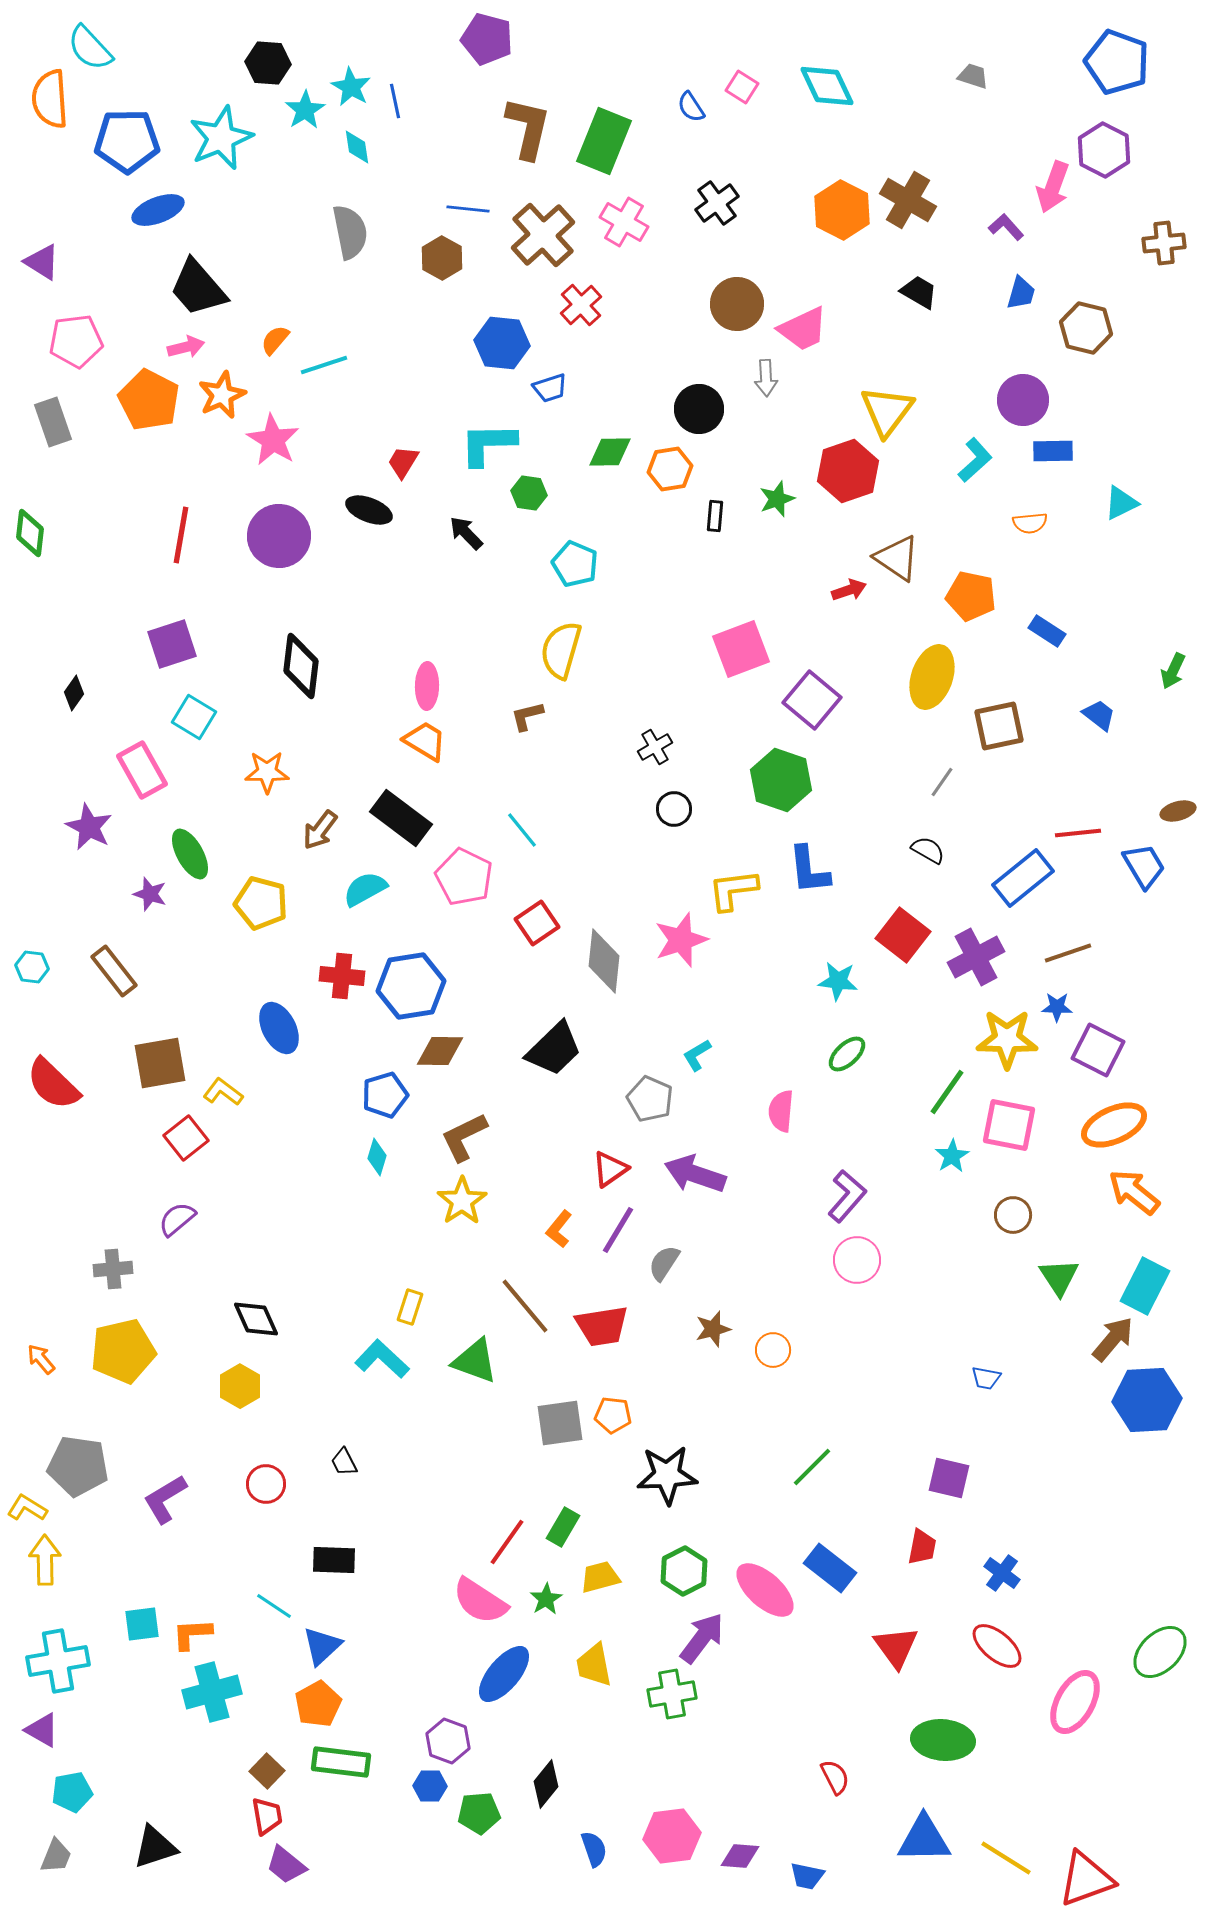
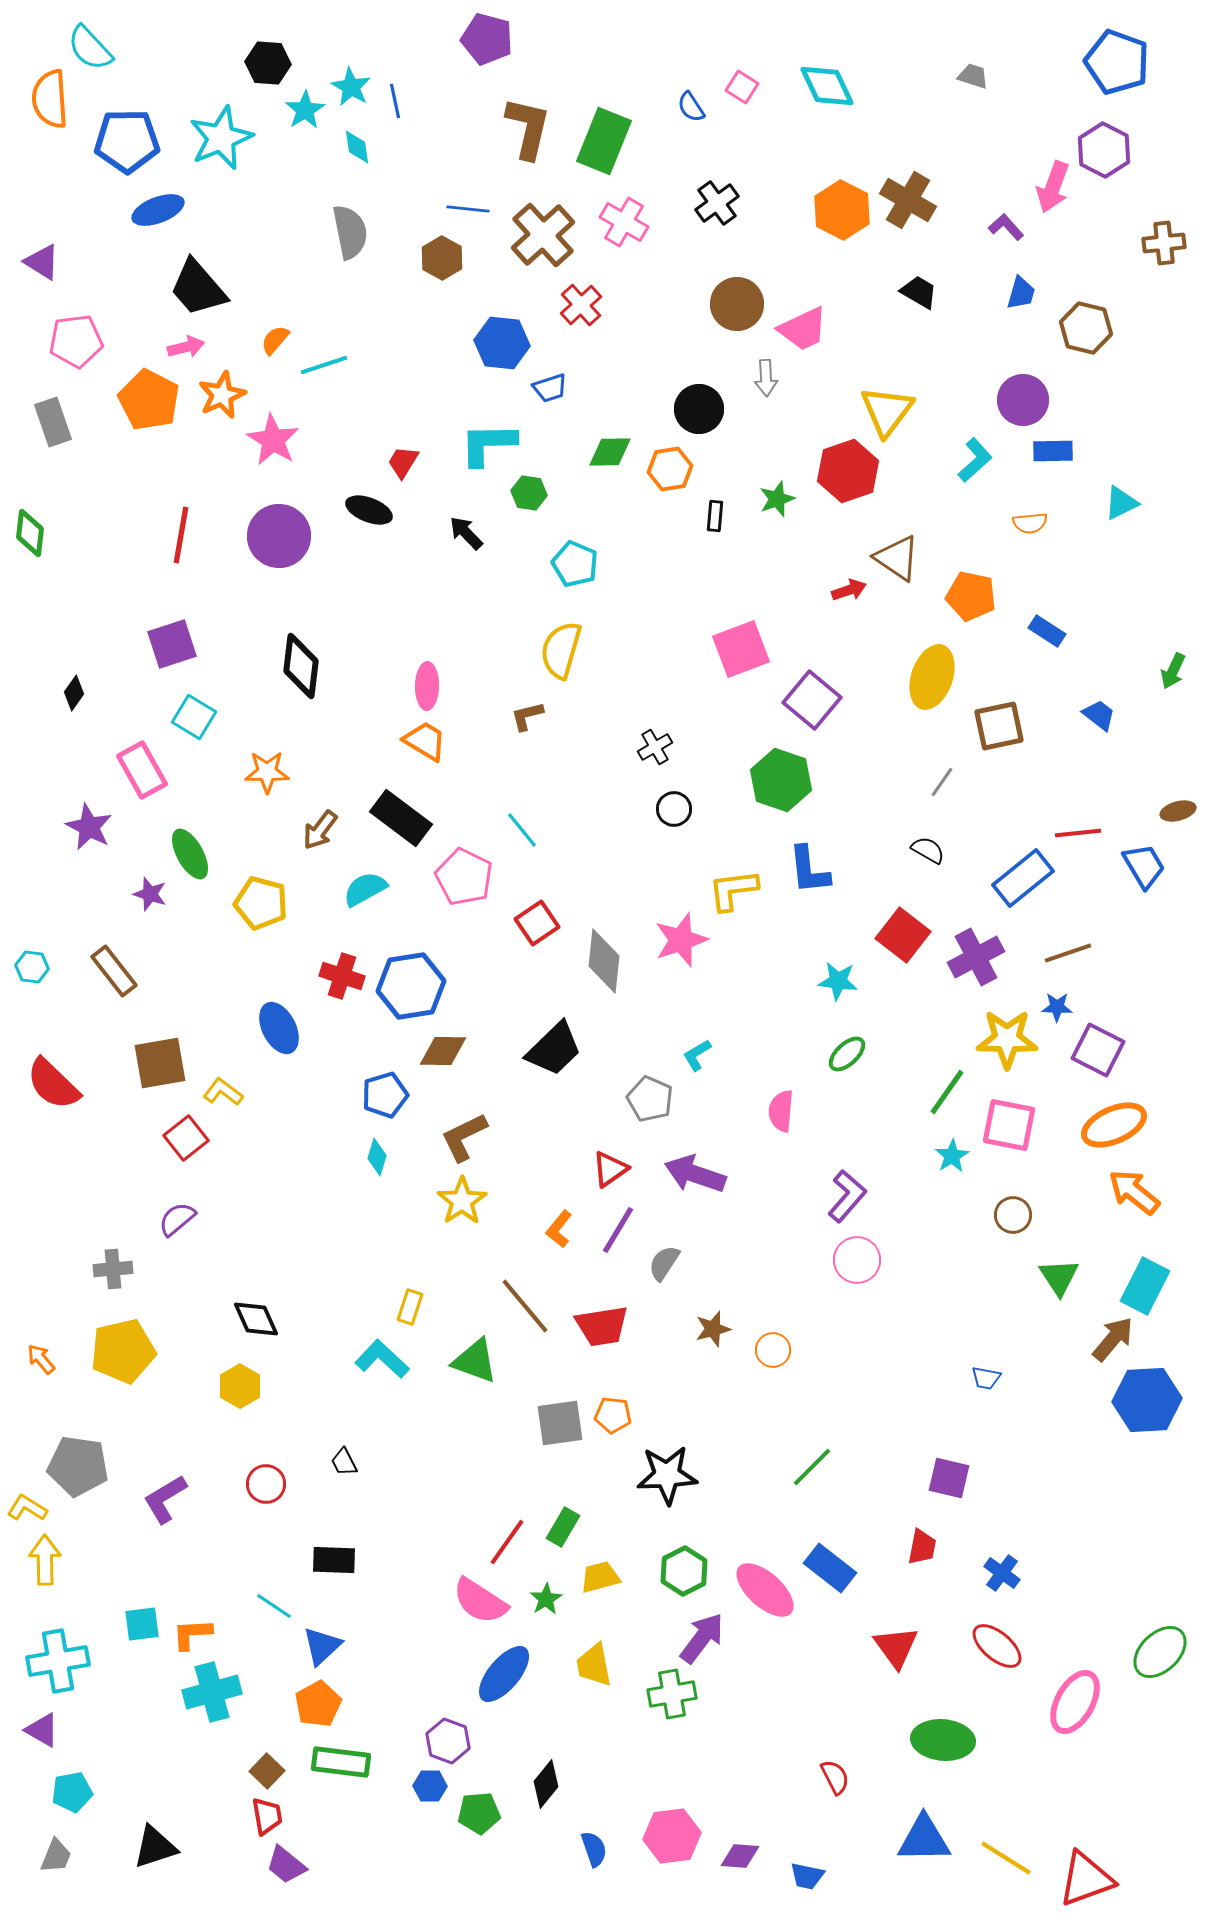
red cross at (342, 976): rotated 12 degrees clockwise
brown diamond at (440, 1051): moved 3 px right
